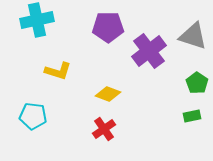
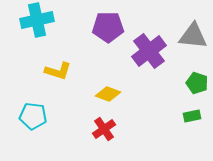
gray triangle: rotated 12 degrees counterclockwise
green pentagon: rotated 15 degrees counterclockwise
